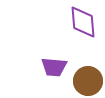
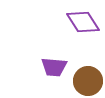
purple diamond: rotated 28 degrees counterclockwise
